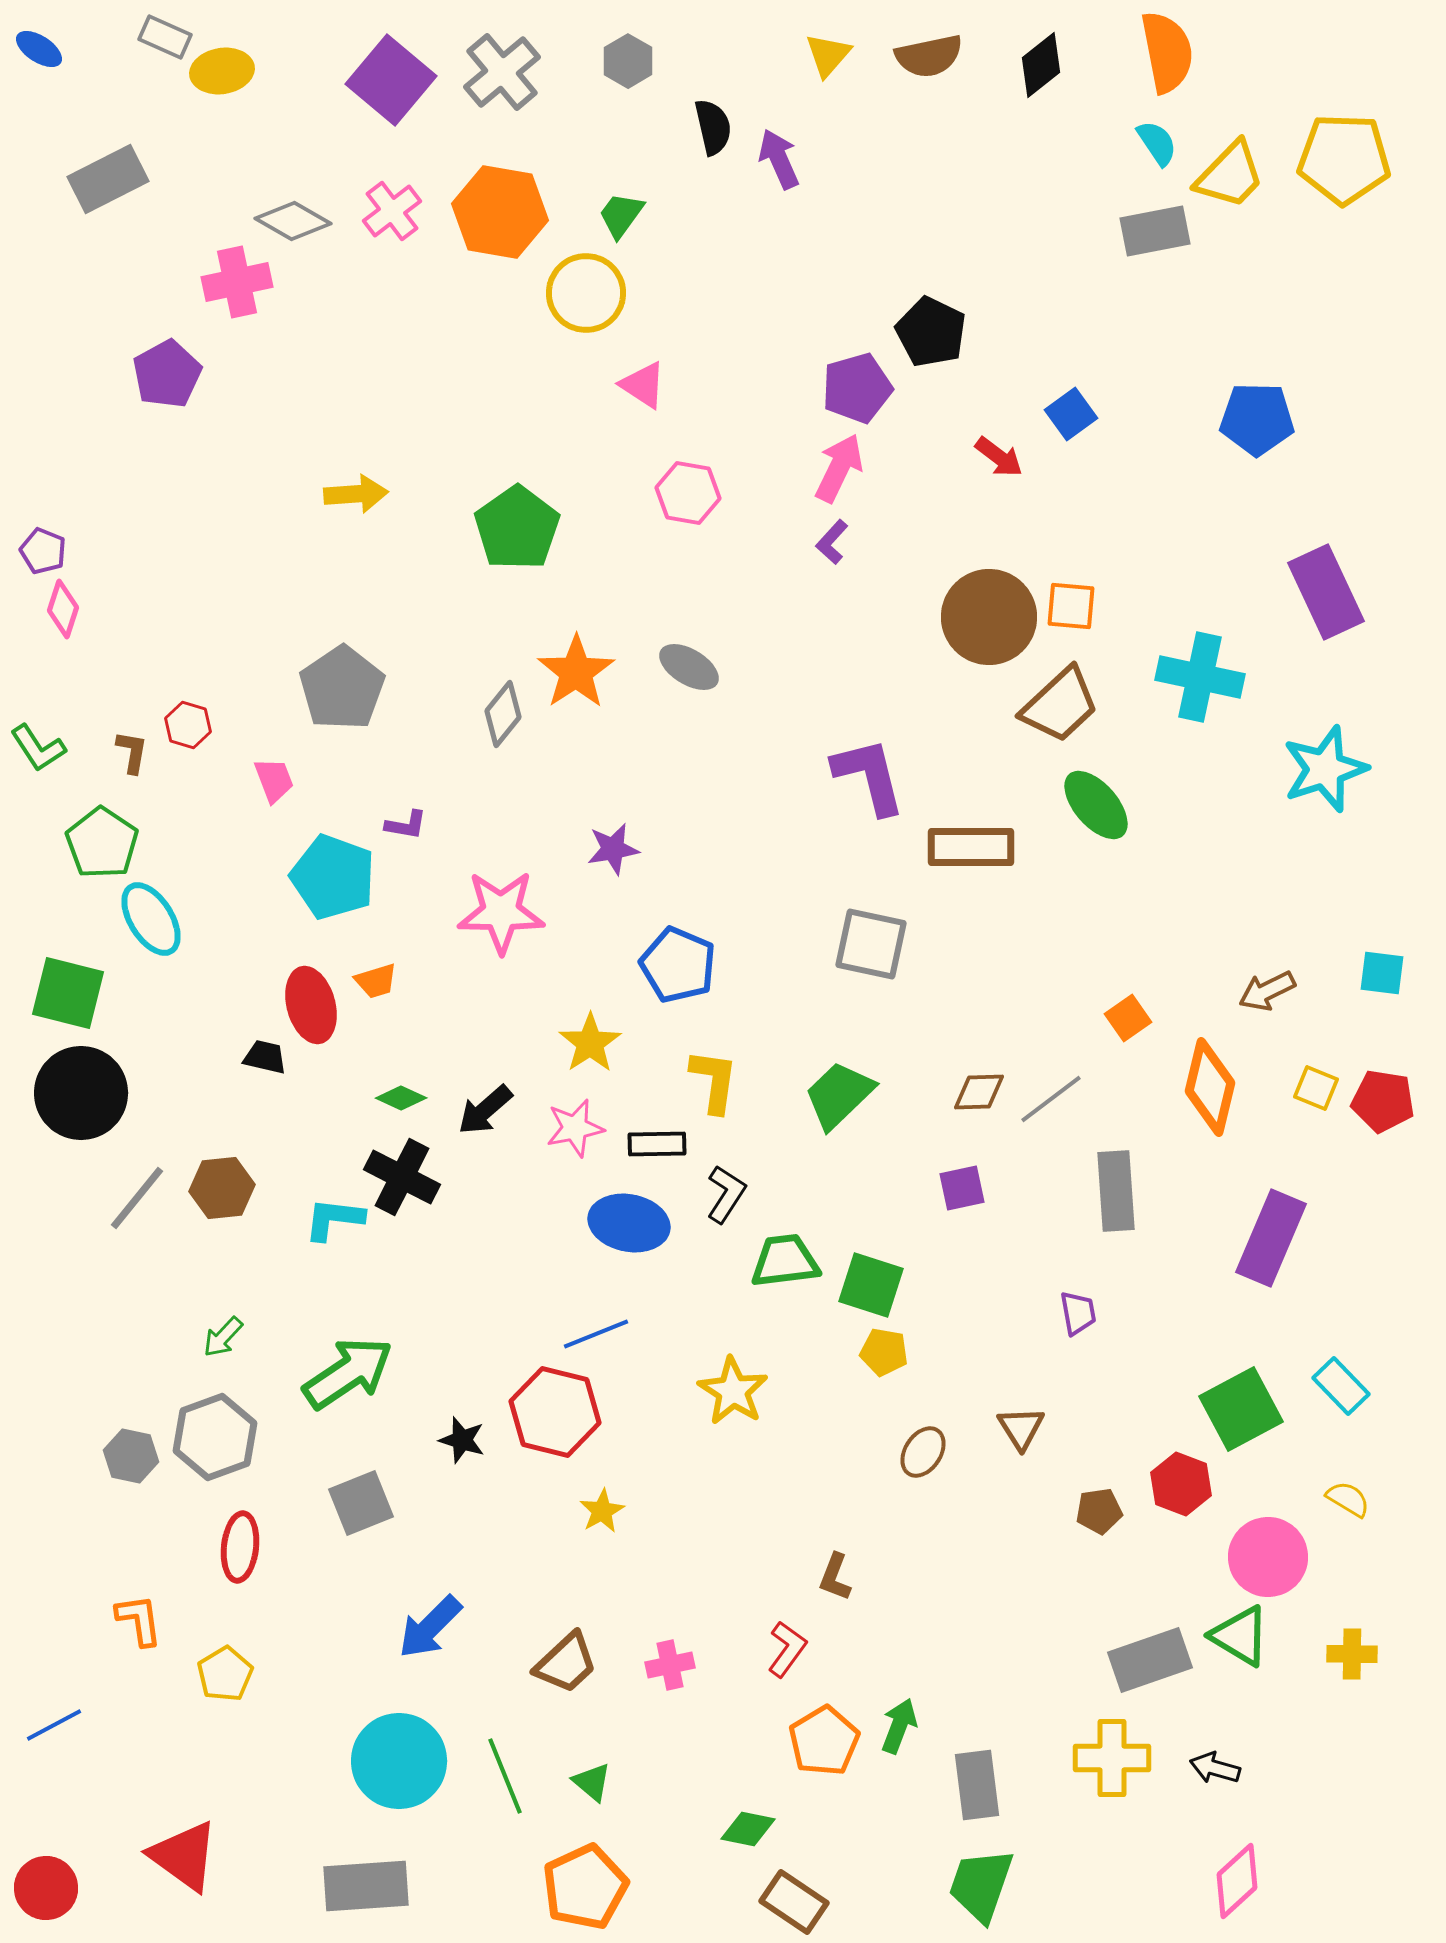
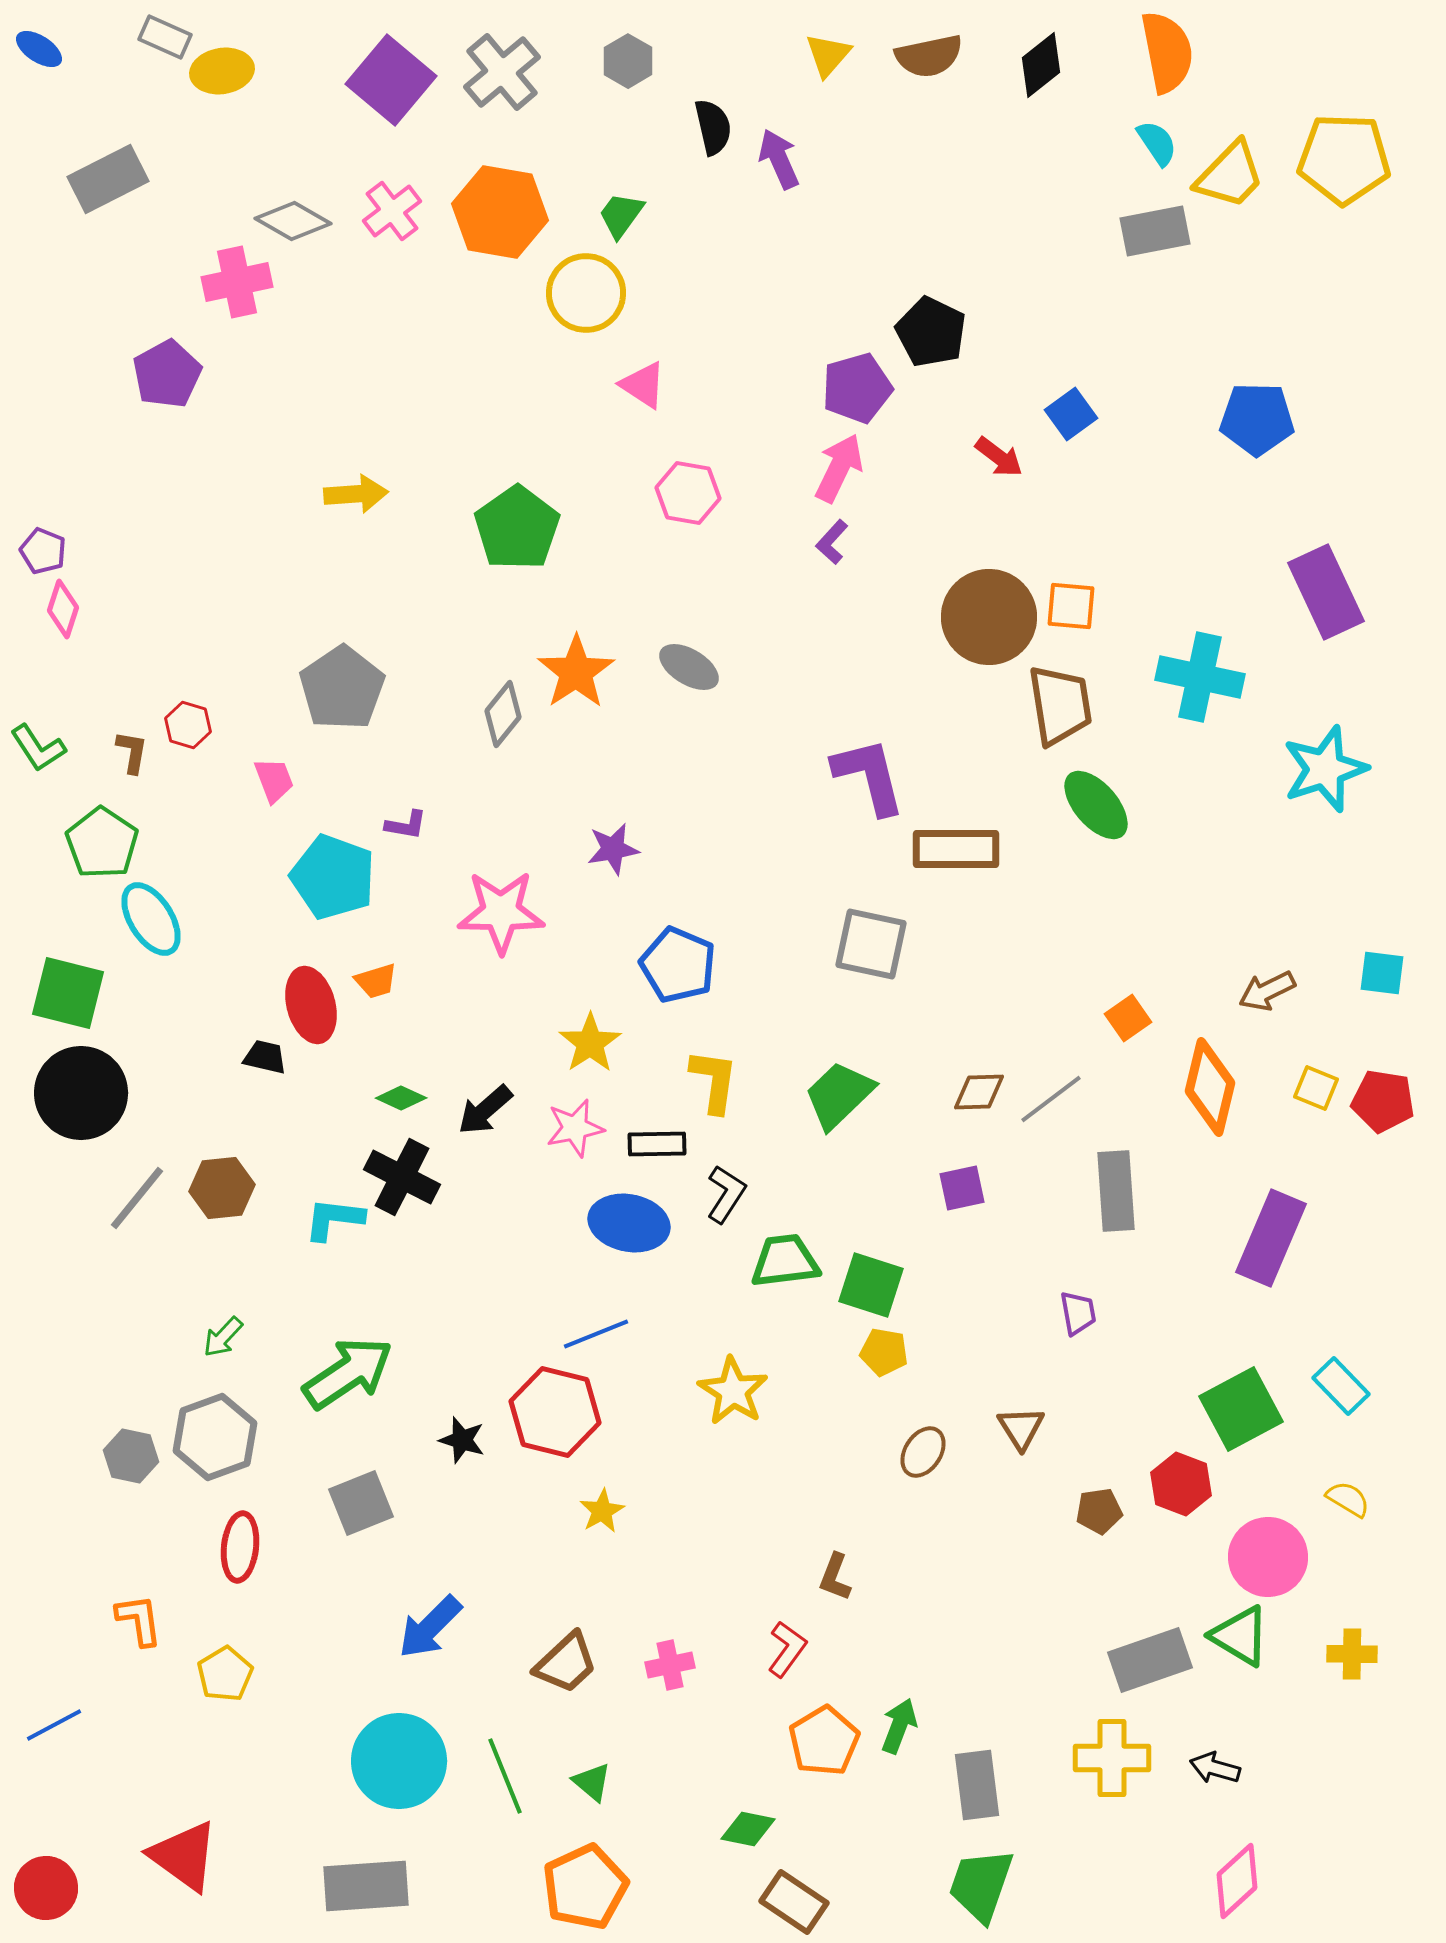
brown trapezoid at (1060, 705): rotated 56 degrees counterclockwise
brown rectangle at (971, 847): moved 15 px left, 2 px down
